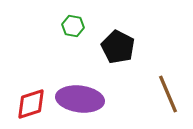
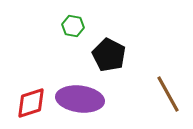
black pentagon: moved 9 px left, 8 px down
brown line: rotated 6 degrees counterclockwise
red diamond: moved 1 px up
